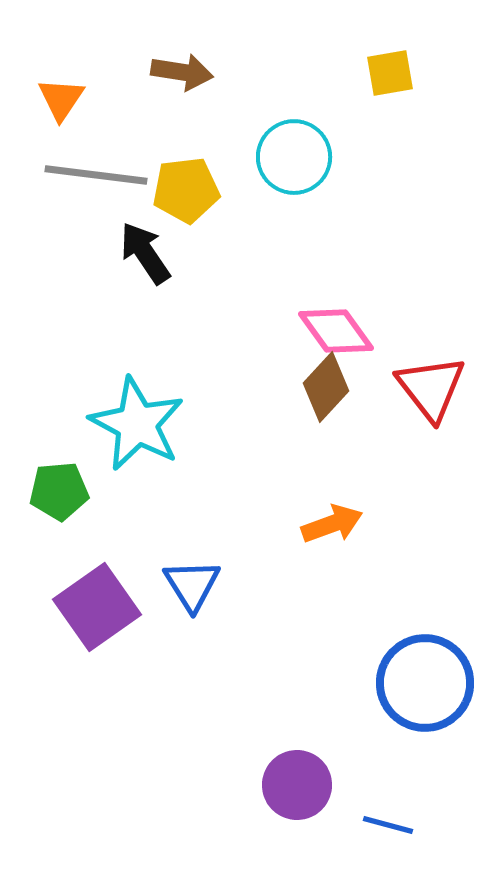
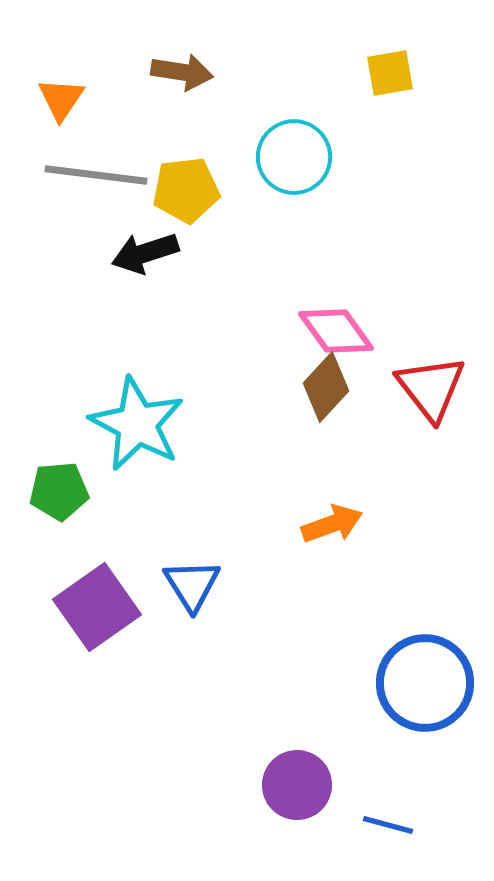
black arrow: rotated 74 degrees counterclockwise
